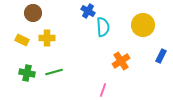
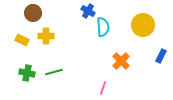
yellow cross: moved 1 px left, 2 px up
orange cross: rotated 12 degrees counterclockwise
pink line: moved 2 px up
